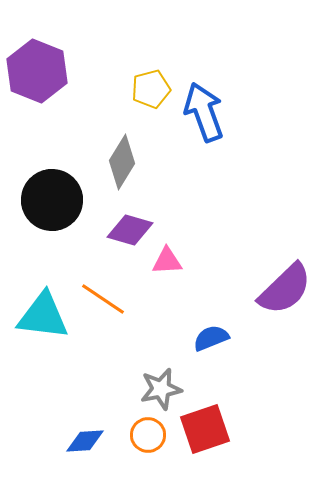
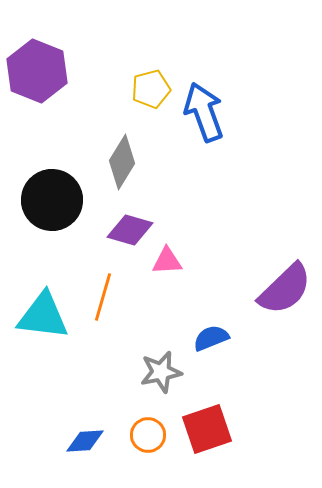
orange line: moved 2 px up; rotated 72 degrees clockwise
gray star: moved 17 px up
red square: moved 2 px right
